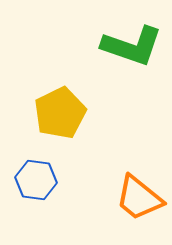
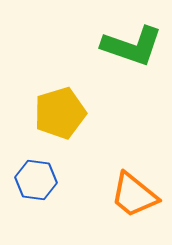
yellow pentagon: rotated 9 degrees clockwise
orange trapezoid: moved 5 px left, 3 px up
